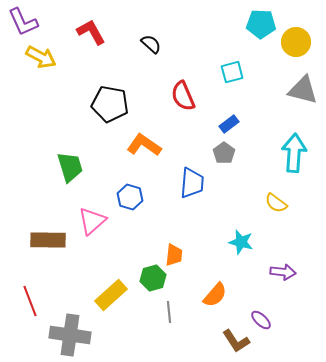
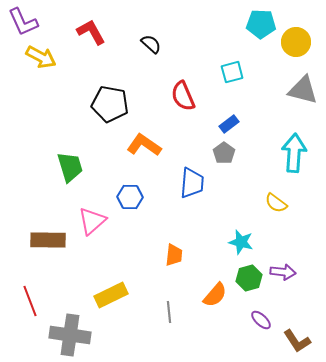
blue hexagon: rotated 15 degrees counterclockwise
green hexagon: moved 96 px right
yellow rectangle: rotated 16 degrees clockwise
brown L-shape: moved 61 px right
